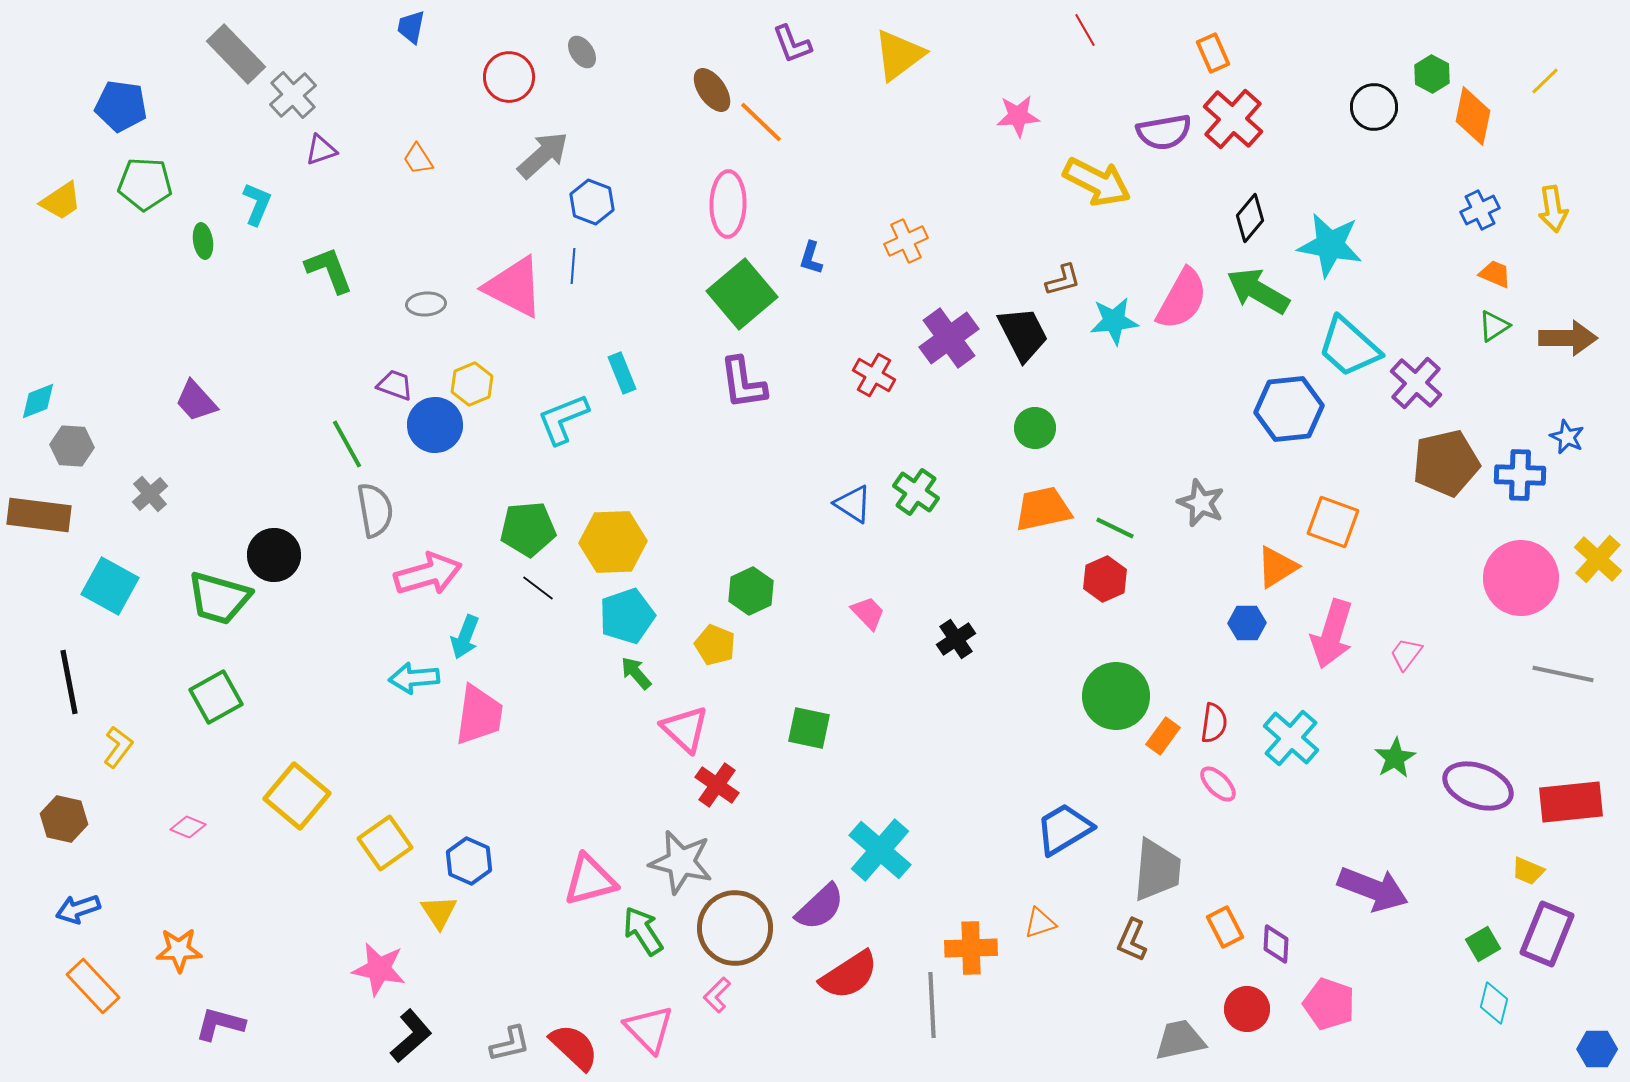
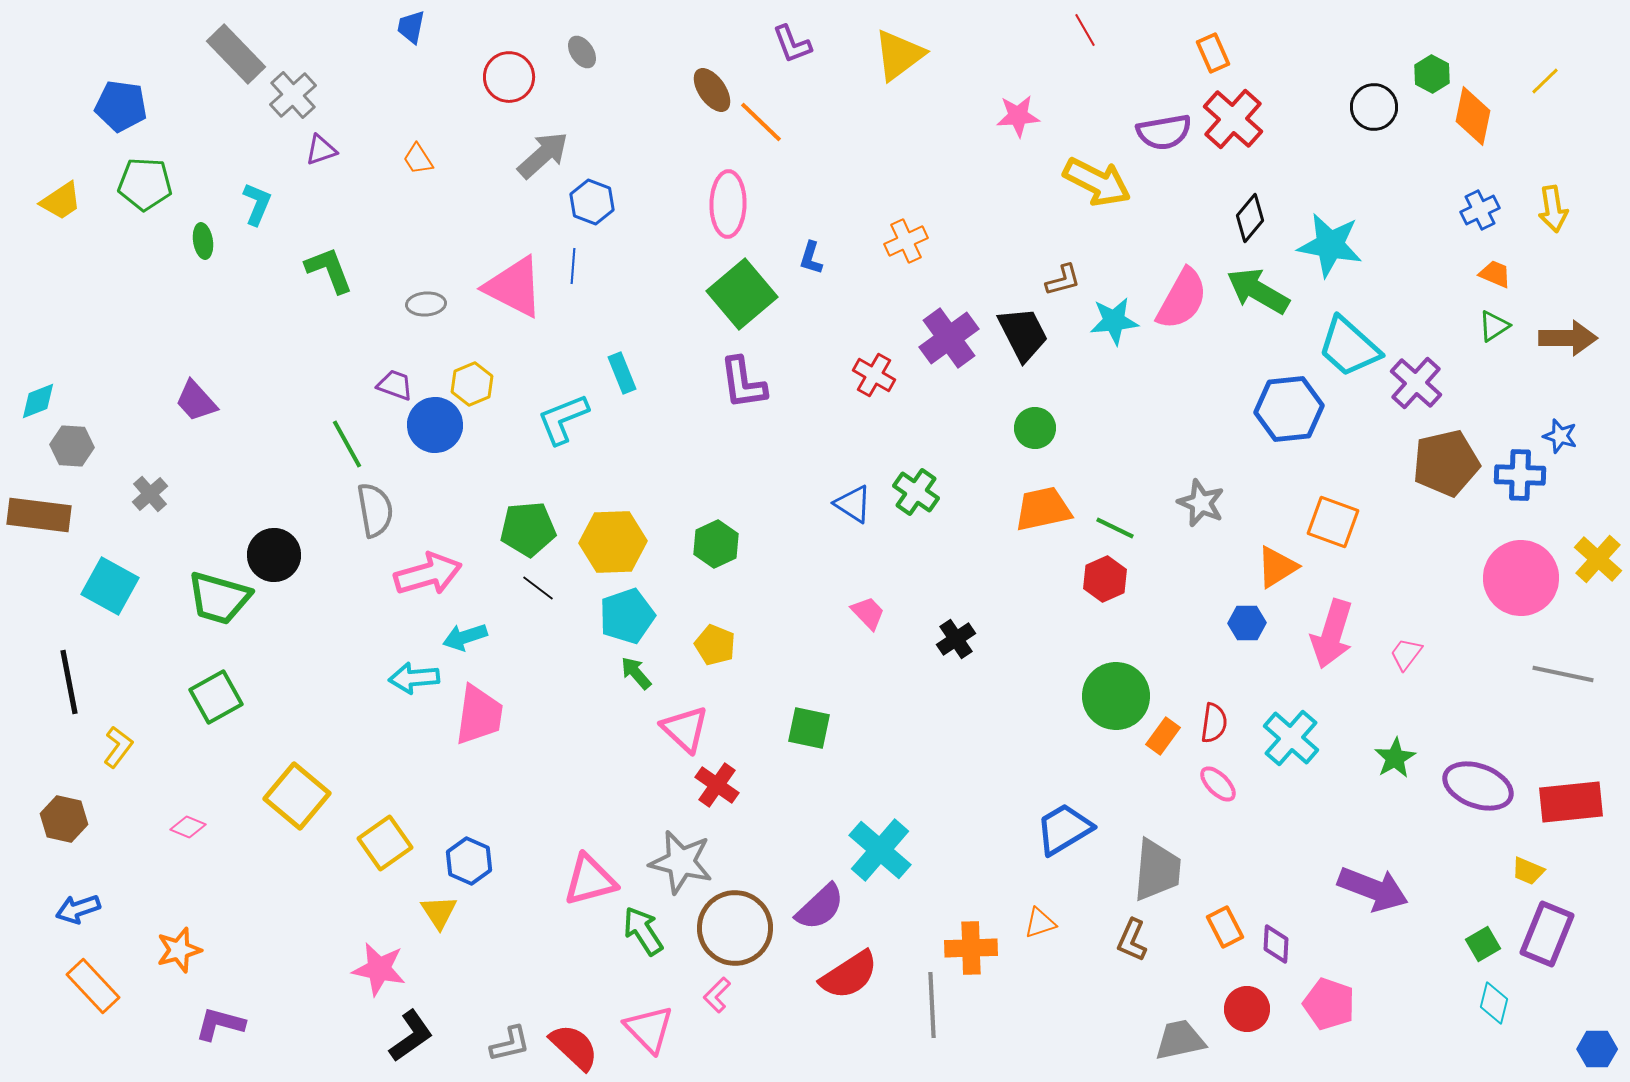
blue star at (1567, 437): moved 7 px left, 1 px up; rotated 8 degrees counterclockwise
green hexagon at (751, 591): moved 35 px left, 47 px up
cyan arrow at (465, 637): rotated 51 degrees clockwise
orange star at (179, 950): rotated 15 degrees counterclockwise
black L-shape at (411, 1036): rotated 6 degrees clockwise
